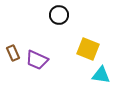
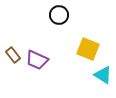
brown rectangle: moved 2 px down; rotated 14 degrees counterclockwise
cyan triangle: moved 2 px right; rotated 24 degrees clockwise
